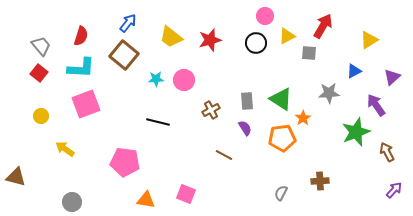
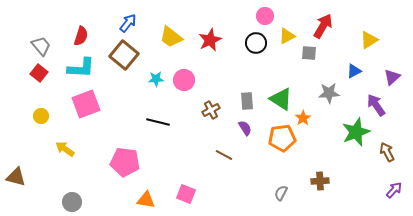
red star at (210, 40): rotated 10 degrees counterclockwise
